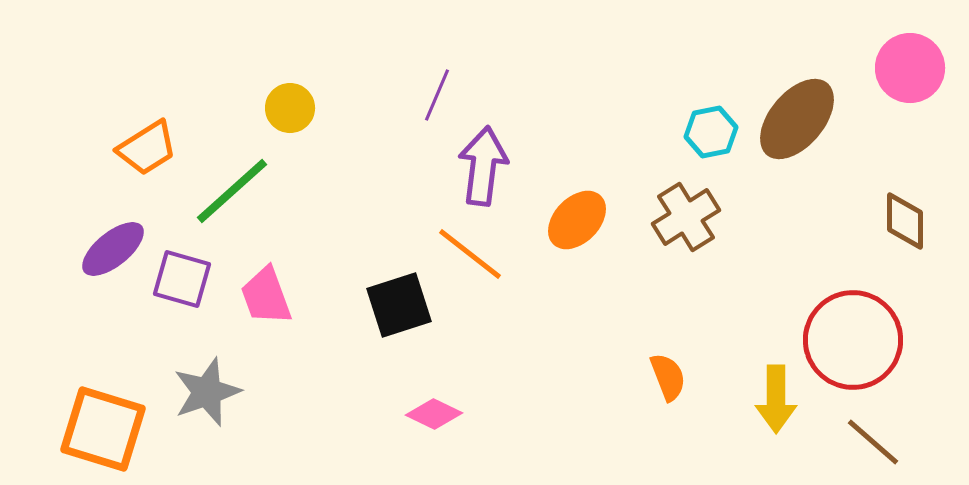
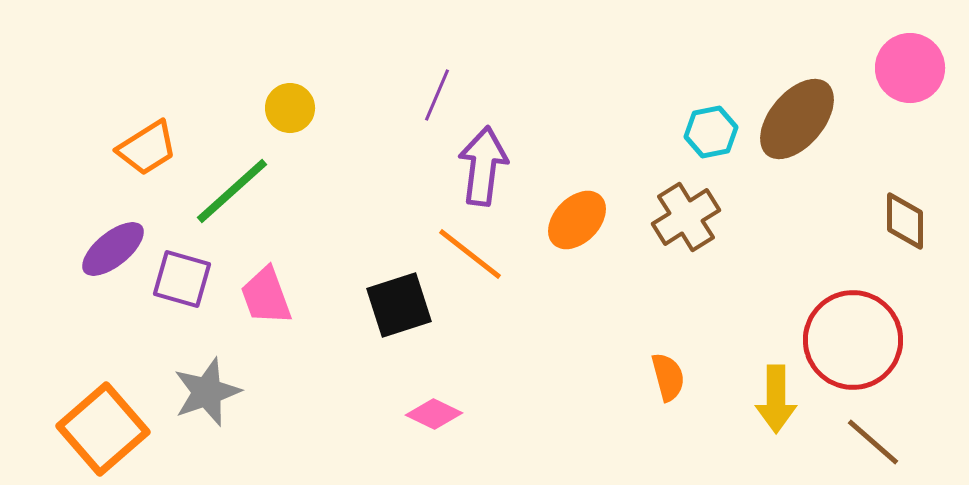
orange semicircle: rotated 6 degrees clockwise
orange square: rotated 32 degrees clockwise
